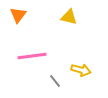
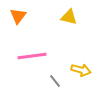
orange triangle: moved 1 px down
